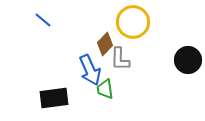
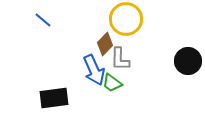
yellow circle: moved 7 px left, 3 px up
black circle: moved 1 px down
blue arrow: moved 4 px right
green trapezoid: moved 7 px right, 6 px up; rotated 45 degrees counterclockwise
